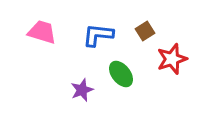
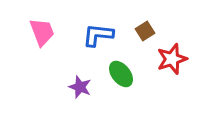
pink trapezoid: rotated 52 degrees clockwise
purple star: moved 2 px left, 3 px up; rotated 30 degrees counterclockwise
